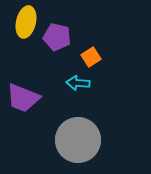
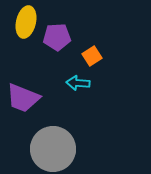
purple pentagon: rotated 16 degrees counterclockwise
orange square: moved 1 px right, 1 px up
gray circle: moved 25 px left, 9 px down
